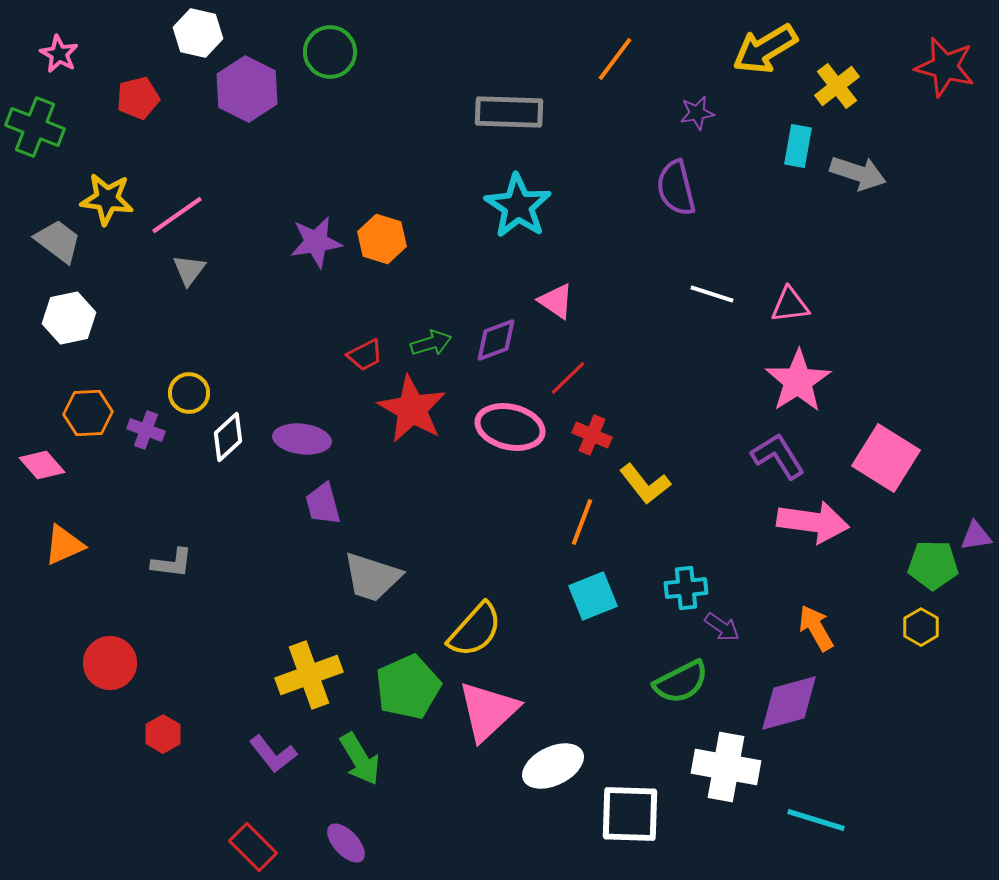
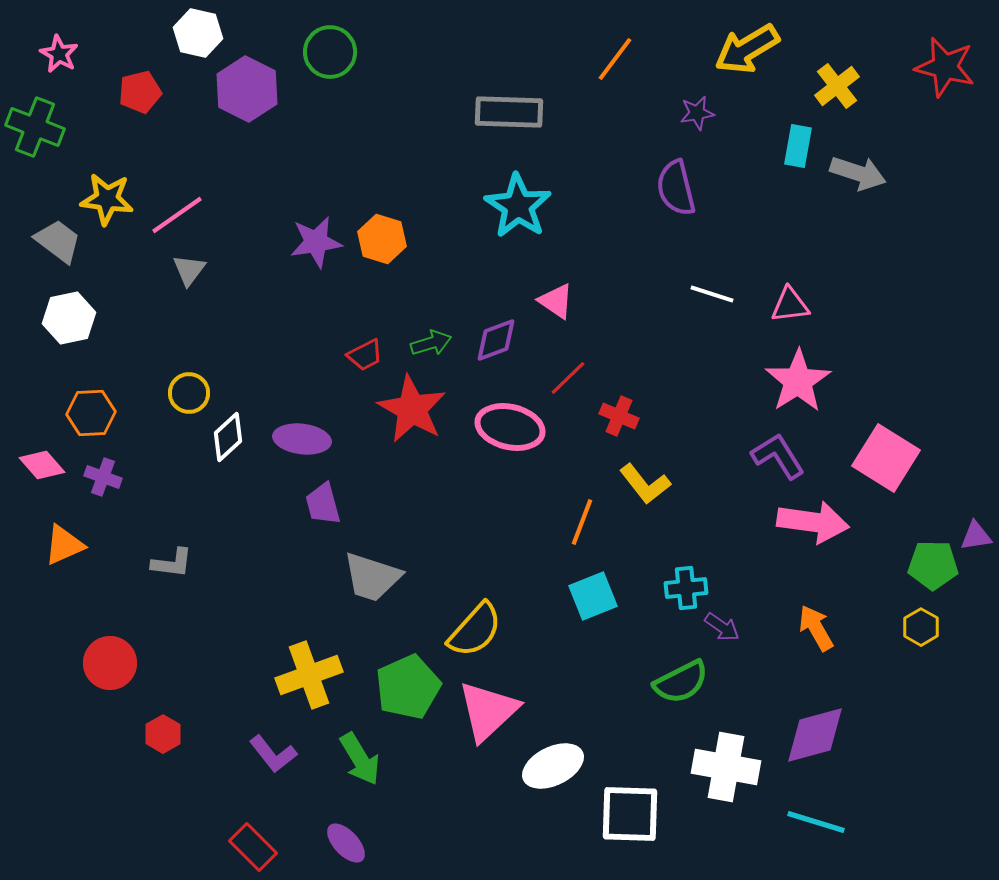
yellow arrow at (765, 49): moved 18 px left
red pentagon at (138, 98): moved 2 px right, 6 px up
orange hexagon at (88, 413): moved 3 px right
purple cross at (146, 430): moved 43 px left, 47 px down
red cross at (592, 435): moved 27 px right, 19 px up
purple diamond at (789, 703): moved 26 px right, 32 px down
cyan line at (816, 820): moved 2 px down
